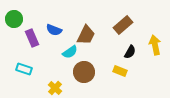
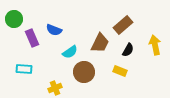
brown trapezoid: moved 14 px right, 8 px down
black semicircle: moved 2 px left, 2 px up
cyan rectangle: rotated 14 degrees counterclockwise
yellow cross: rotated 24 degrees clockwise
